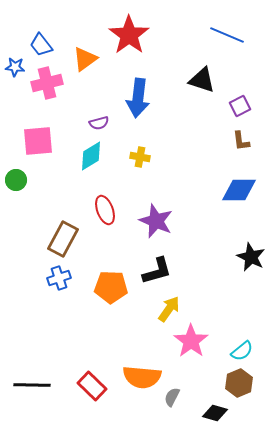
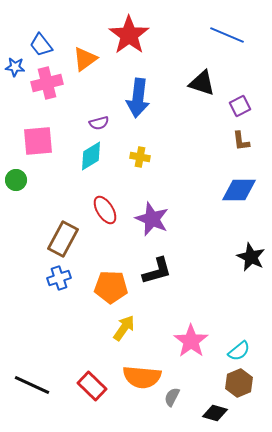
black triangle: moved 3 px down
red ellipse: rotated 12 degrees counterclockwise
purple star: moved 4 px left, 2 px up
yellow arrow: moved 45 px left, 19 px down
cyan semicircle: moved 3 px left
black line: rotated 24 degrees clockwise
